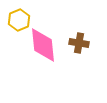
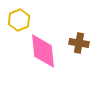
pink diamond: moved 6 px down
